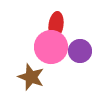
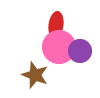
pink circle: moved 8 px right
brown star: moved 4 px right, 2 px up
